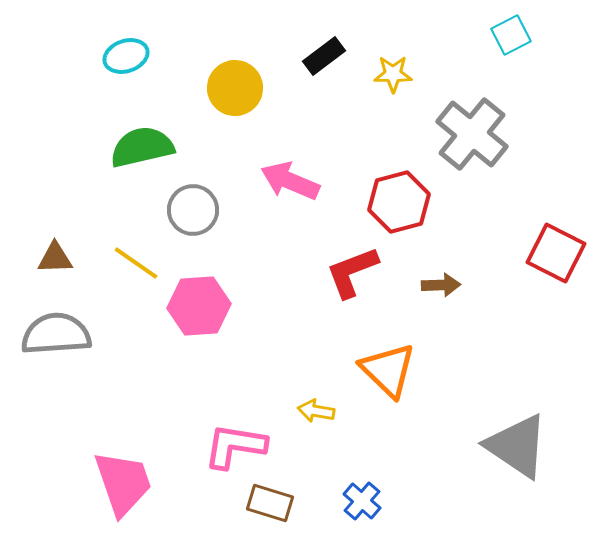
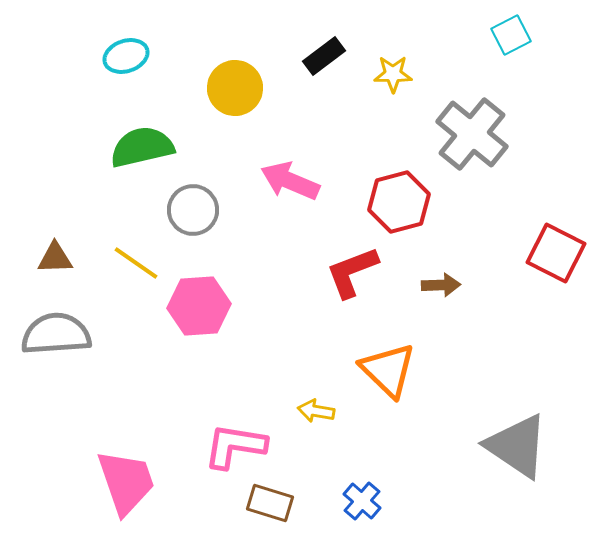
pink trapezoid: moved 3 px right, 1 px up
